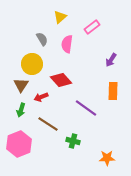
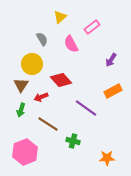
pink semicircle: moved 4 px right; rotated 36 degrees counterclockwise
orange rectangle: rotated 60 degrees clockwise
pink hexagon: moved 6 px right, 8 px down
